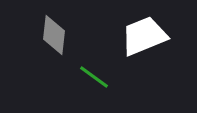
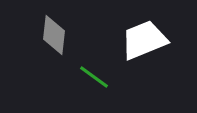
white trapezoid: moved 4 px down
